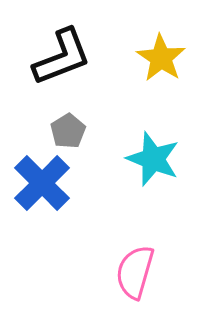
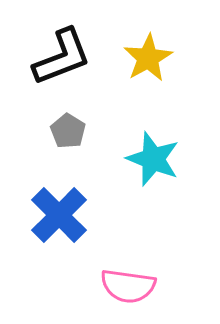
yellow star: moved 13 px left; rotated 9 degrees clockwise
gray pentagon: rotated 8 degrees counterclockwise
blue cross: moved 17 px right, 32 px down
pink semicircle: moved 7 px left, 14 px down; rotated 98 degrees counterclockwise
